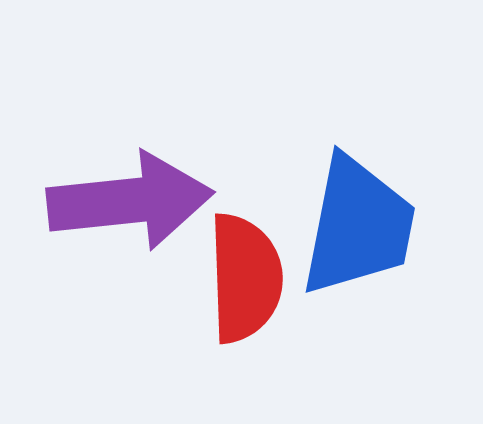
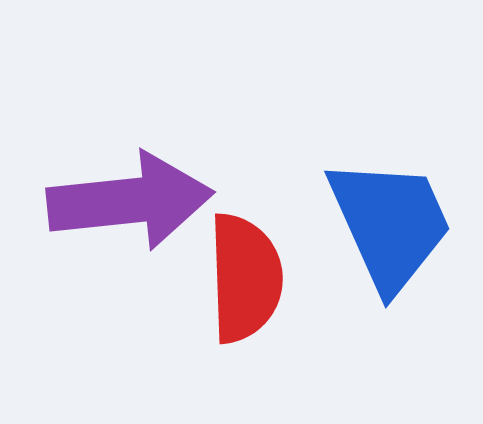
blue trapezoid: moved 32 px right, 2 px up; rotated 35 degrees counterclockwise
